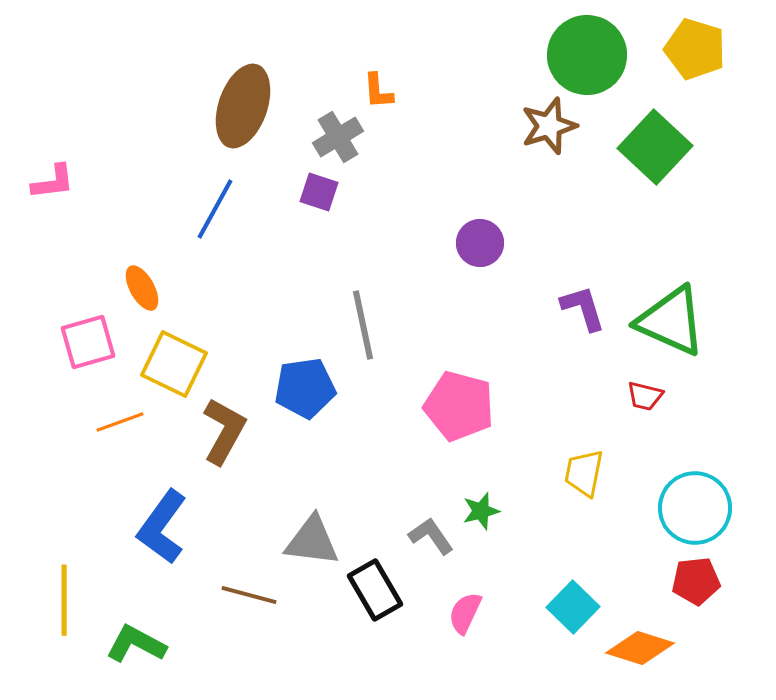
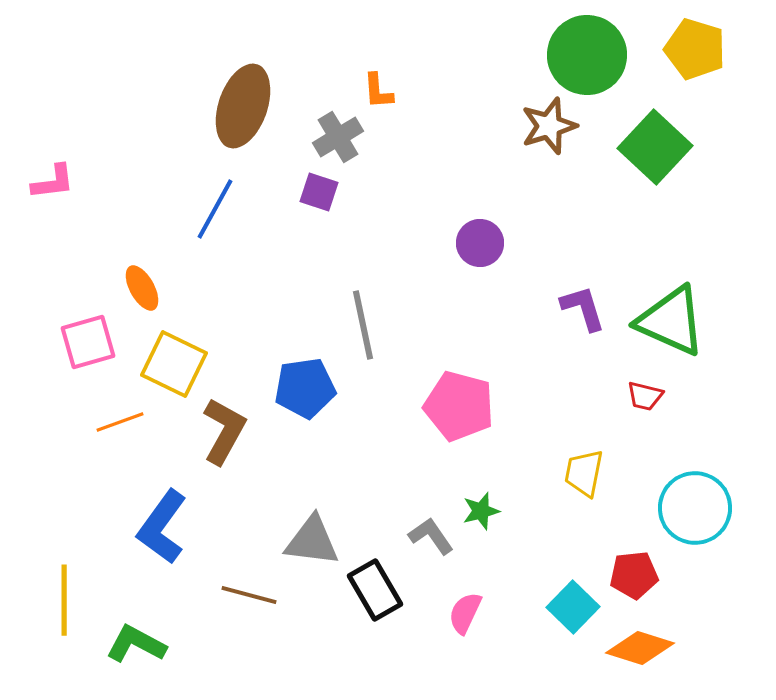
red pentagon: moved 62 px left, 6 px up
